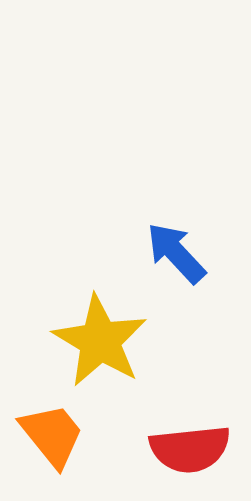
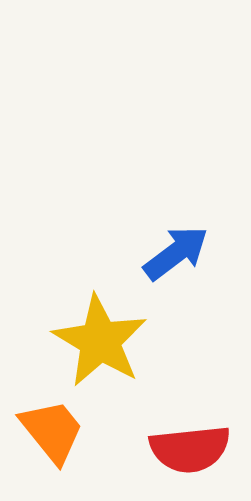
blue arrow: rotated 96 degrees clockwise
orange trapezoid: moved 4 px up
